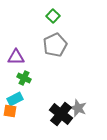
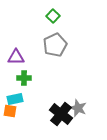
green cross: rotated 24 degrees counterclockwise
cyan rectangle: rotated 14 degrees clockwise
